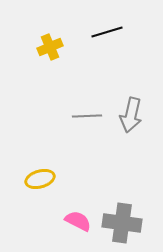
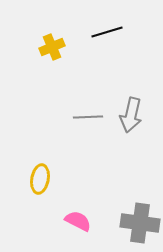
yellow cross: moved 2 px right
gray line: moved 1 px right, 1 px down
yellow ellipse: rotated 64 degrees counterclockwise
gray cross: moved 18 px right
